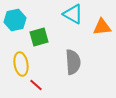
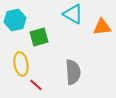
gray semicircle: moved 10 px down
